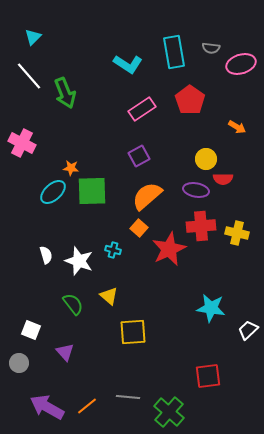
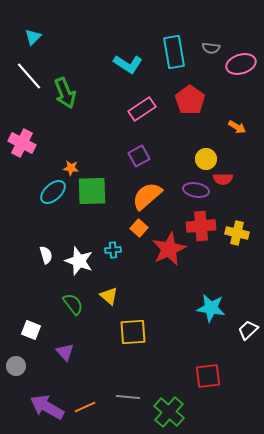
cyan cross: rotated 21 degrees counterclockwise
gray circle: moved 3 px left, 3 px down
orange line: moved 2 px left, 1 px down; rotated 15 degrees clockwise
